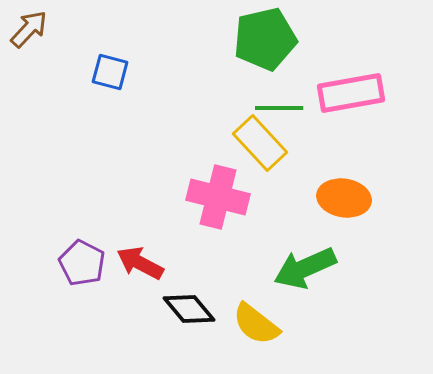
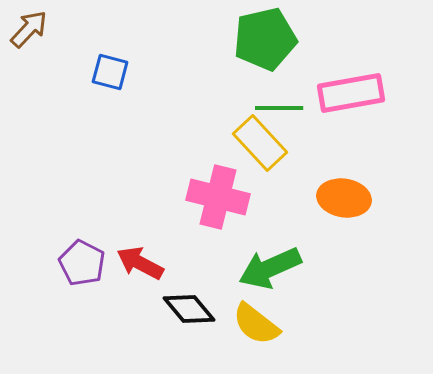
green arrow: moved 35 px left
